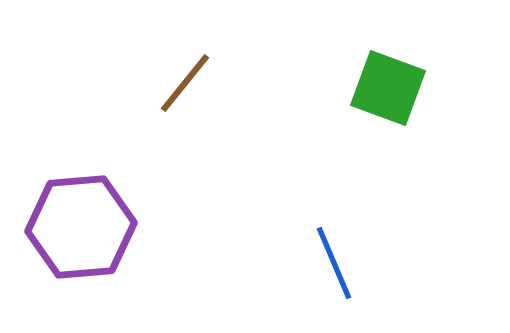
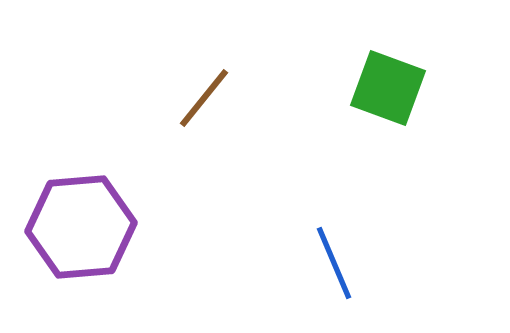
brown line: moved 19 px right, 15 px down
